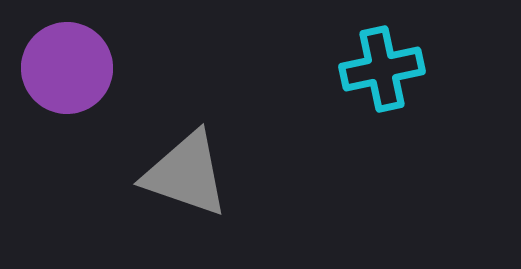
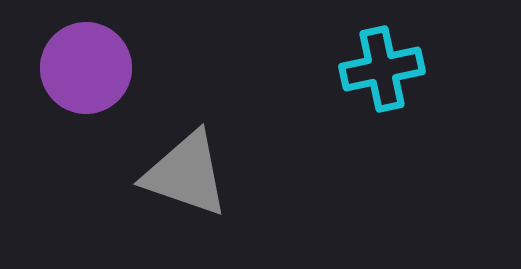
purple circle: moved 19 px right
